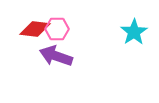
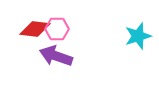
cyan star: moved 4 px right, 4 px down; rotated 16 degrees clockwise
